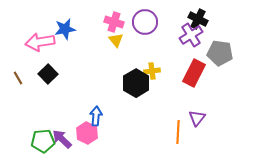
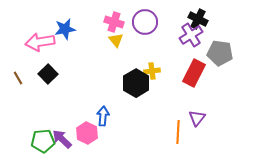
blue arrow: moved 7 px right
